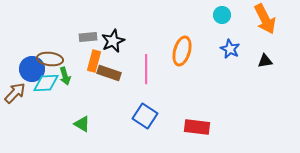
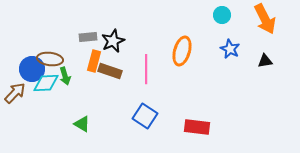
brown rectangle: moved 1 px right, 2 px up
